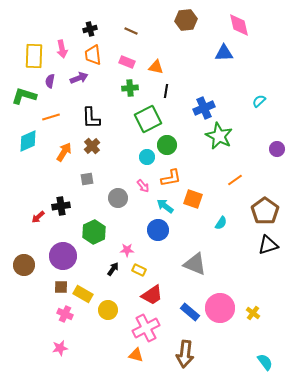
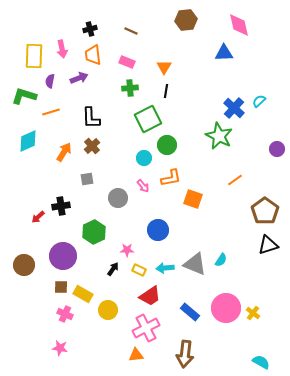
orange triangle at (156, 67): moved 8 px right; rotated 49 degrees clockwise
blue cross at (204, 108): moved 30 px right; rotated 25 degrees counterclockwise
orange line at (51, 117): moved 5 px up
cyan circle at (147, 157): moved 3 px left, 1 px down
cyan arrow at (165, 206): moved 62 px down; rotated 42 degrees counterclockwise
cyan semicircle at (221, 223): moved 37 px down
red trapezoid at (152, 295): moved 2 px left, 1 px down
pink circle at (220, 308): moved 6 px right
pink star at (60, 348): rotated 21 degrees clockwise
orange triangle at (136, 355): rotated 21 degrees counterclockwise
cyan semicircle at (265, 362): moved 4 px left; rotated 24 degrees counterclockwise
